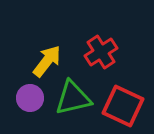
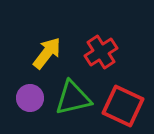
yellow arrow: moved 8 px up
